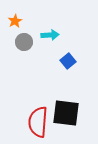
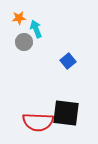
orange star: moved 4 px right, 3 px up; rotated 24 degrees clockwise
cyan arrow: moved 14 px left, 6 px up; rotated 108 degrees counterclockwise
red semicircle: rotated 92 degrees counterclockwise
